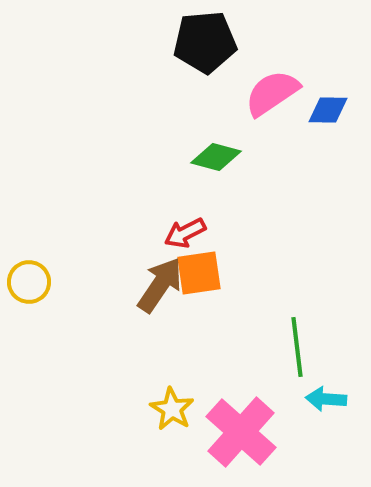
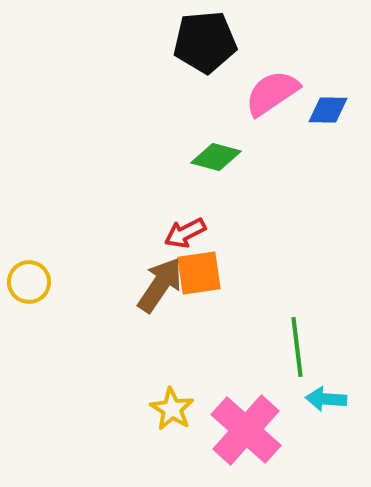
pink cross: moved 5 px right, 2 px up
